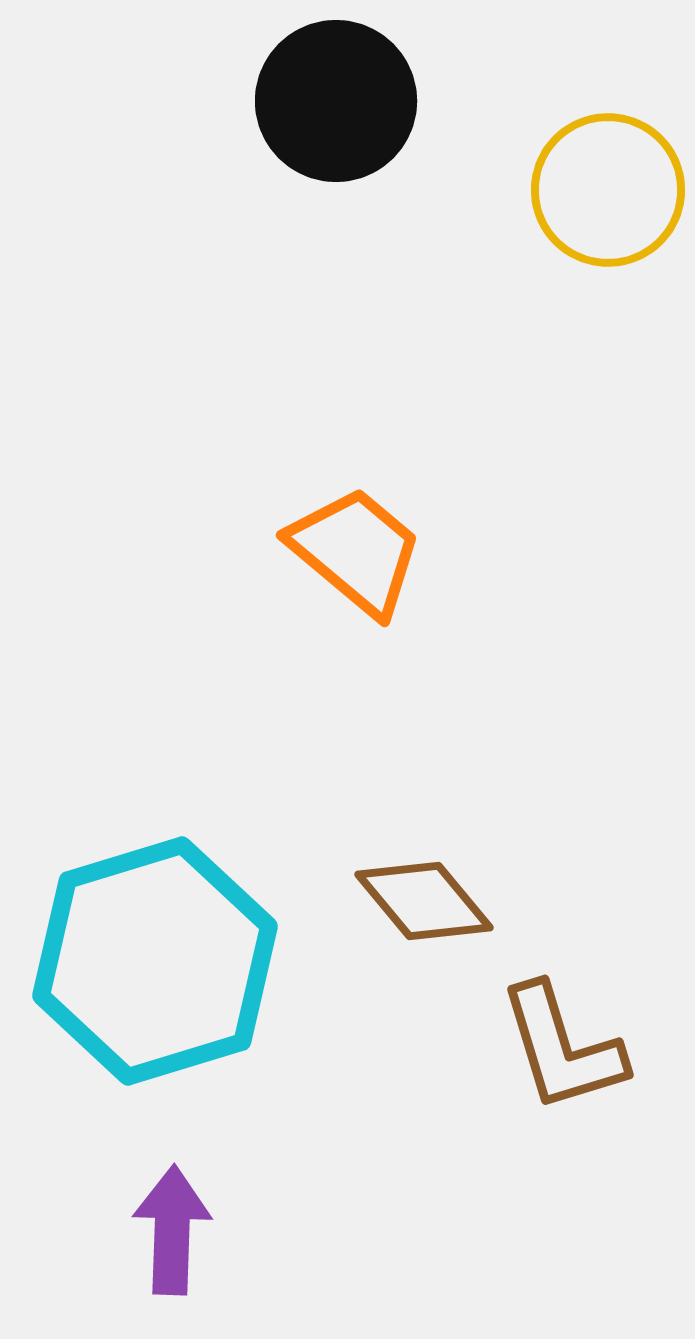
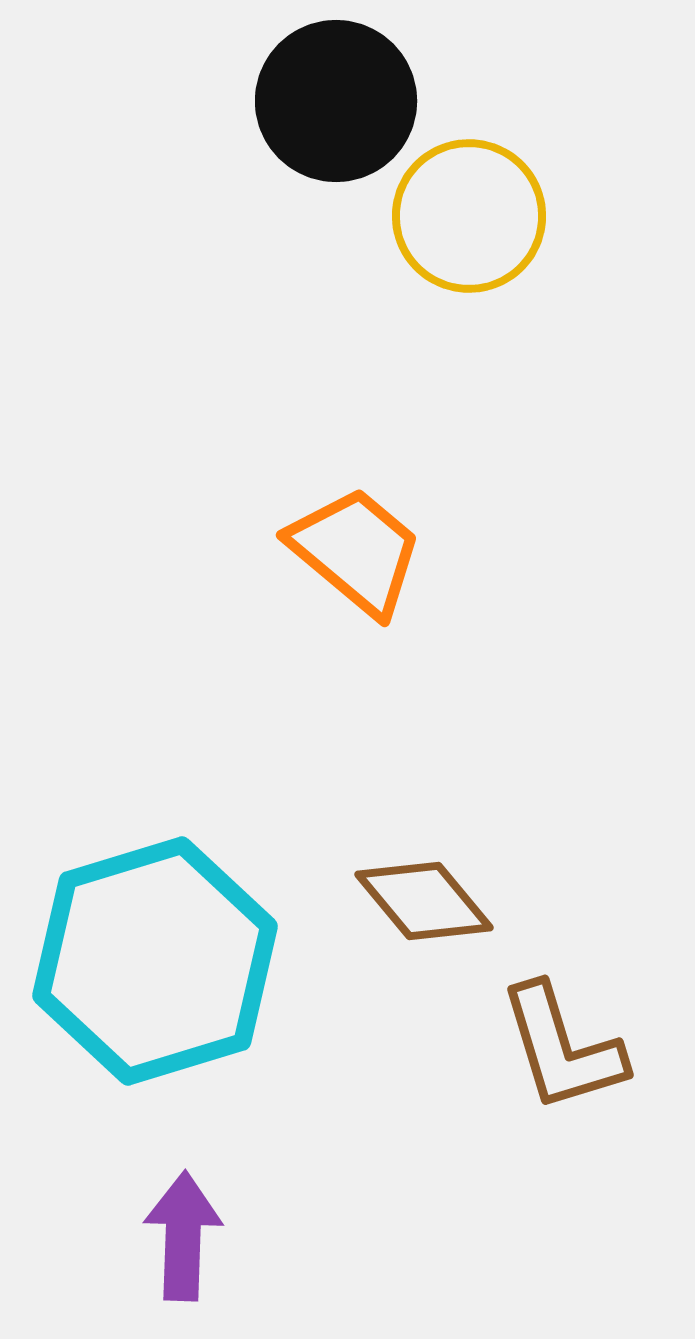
yellow circle: moved 139 px left, 26 px down
purple arrow: moved 11 px right, 6 px down
